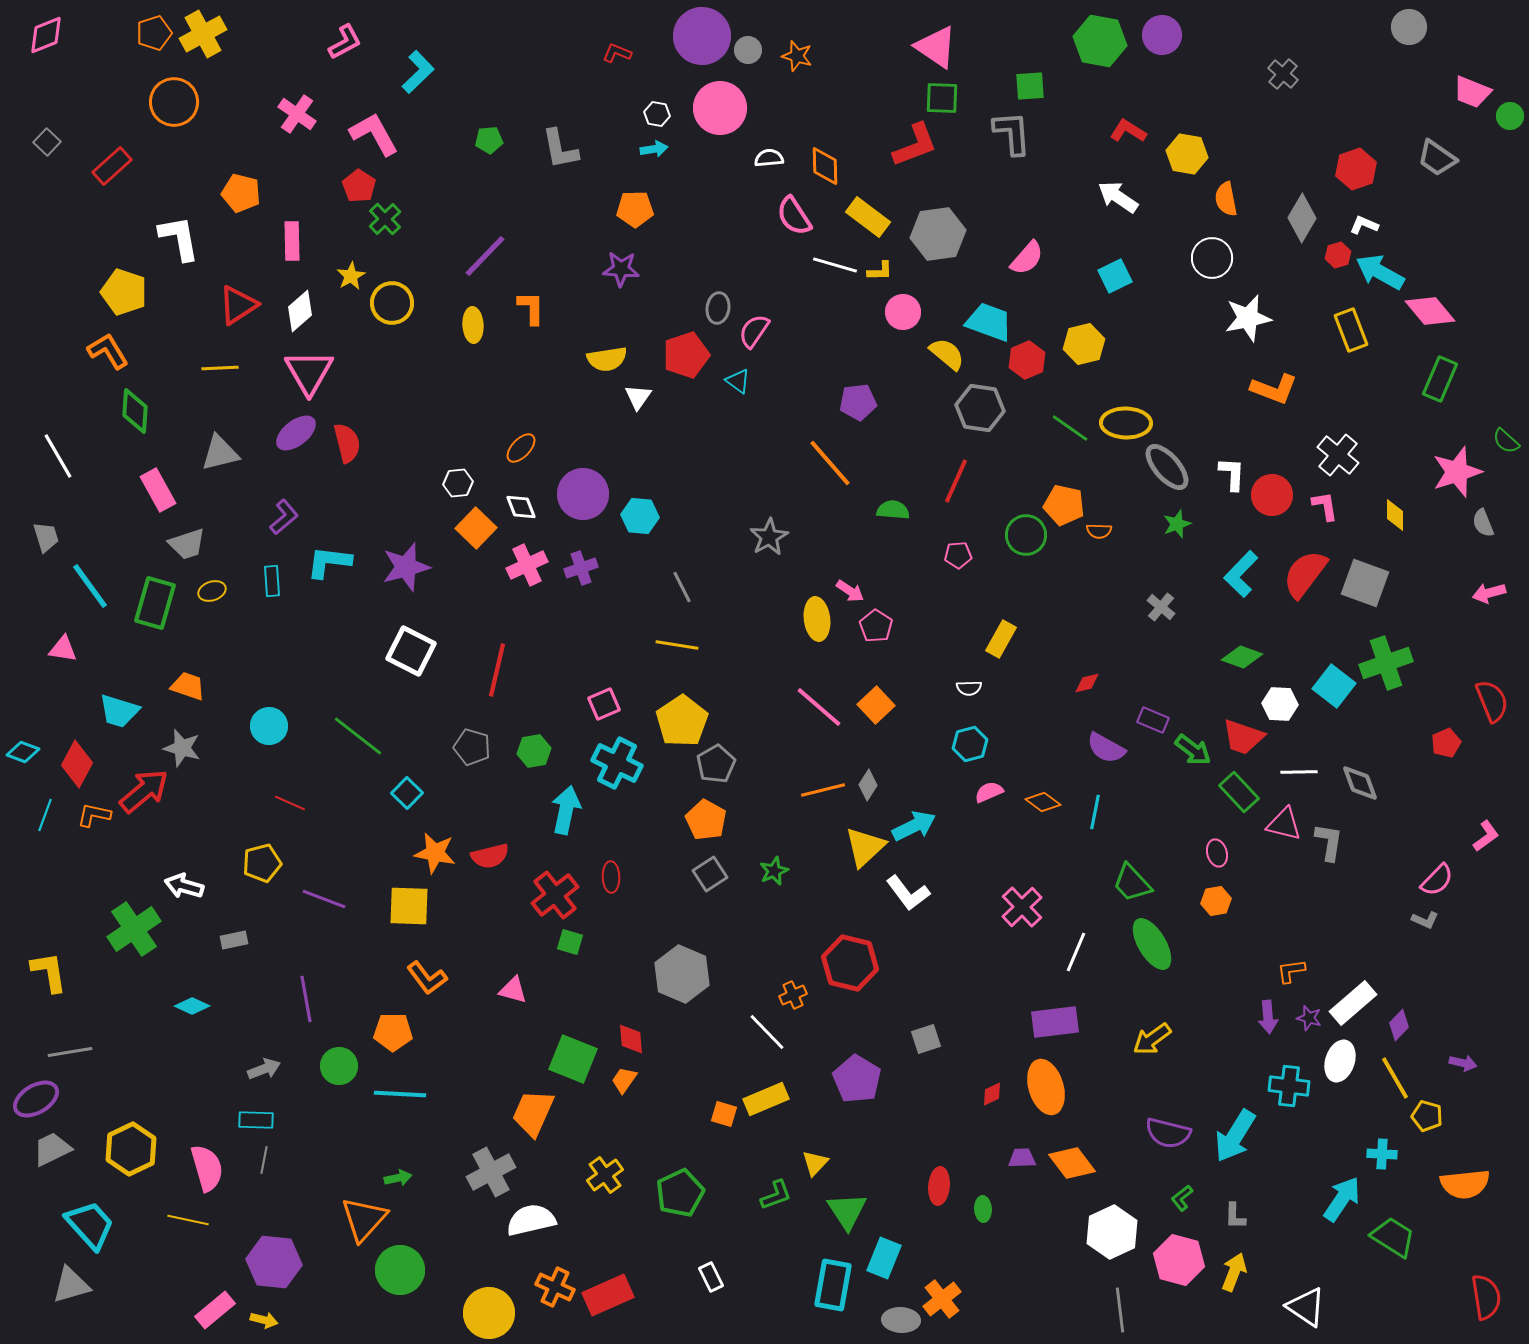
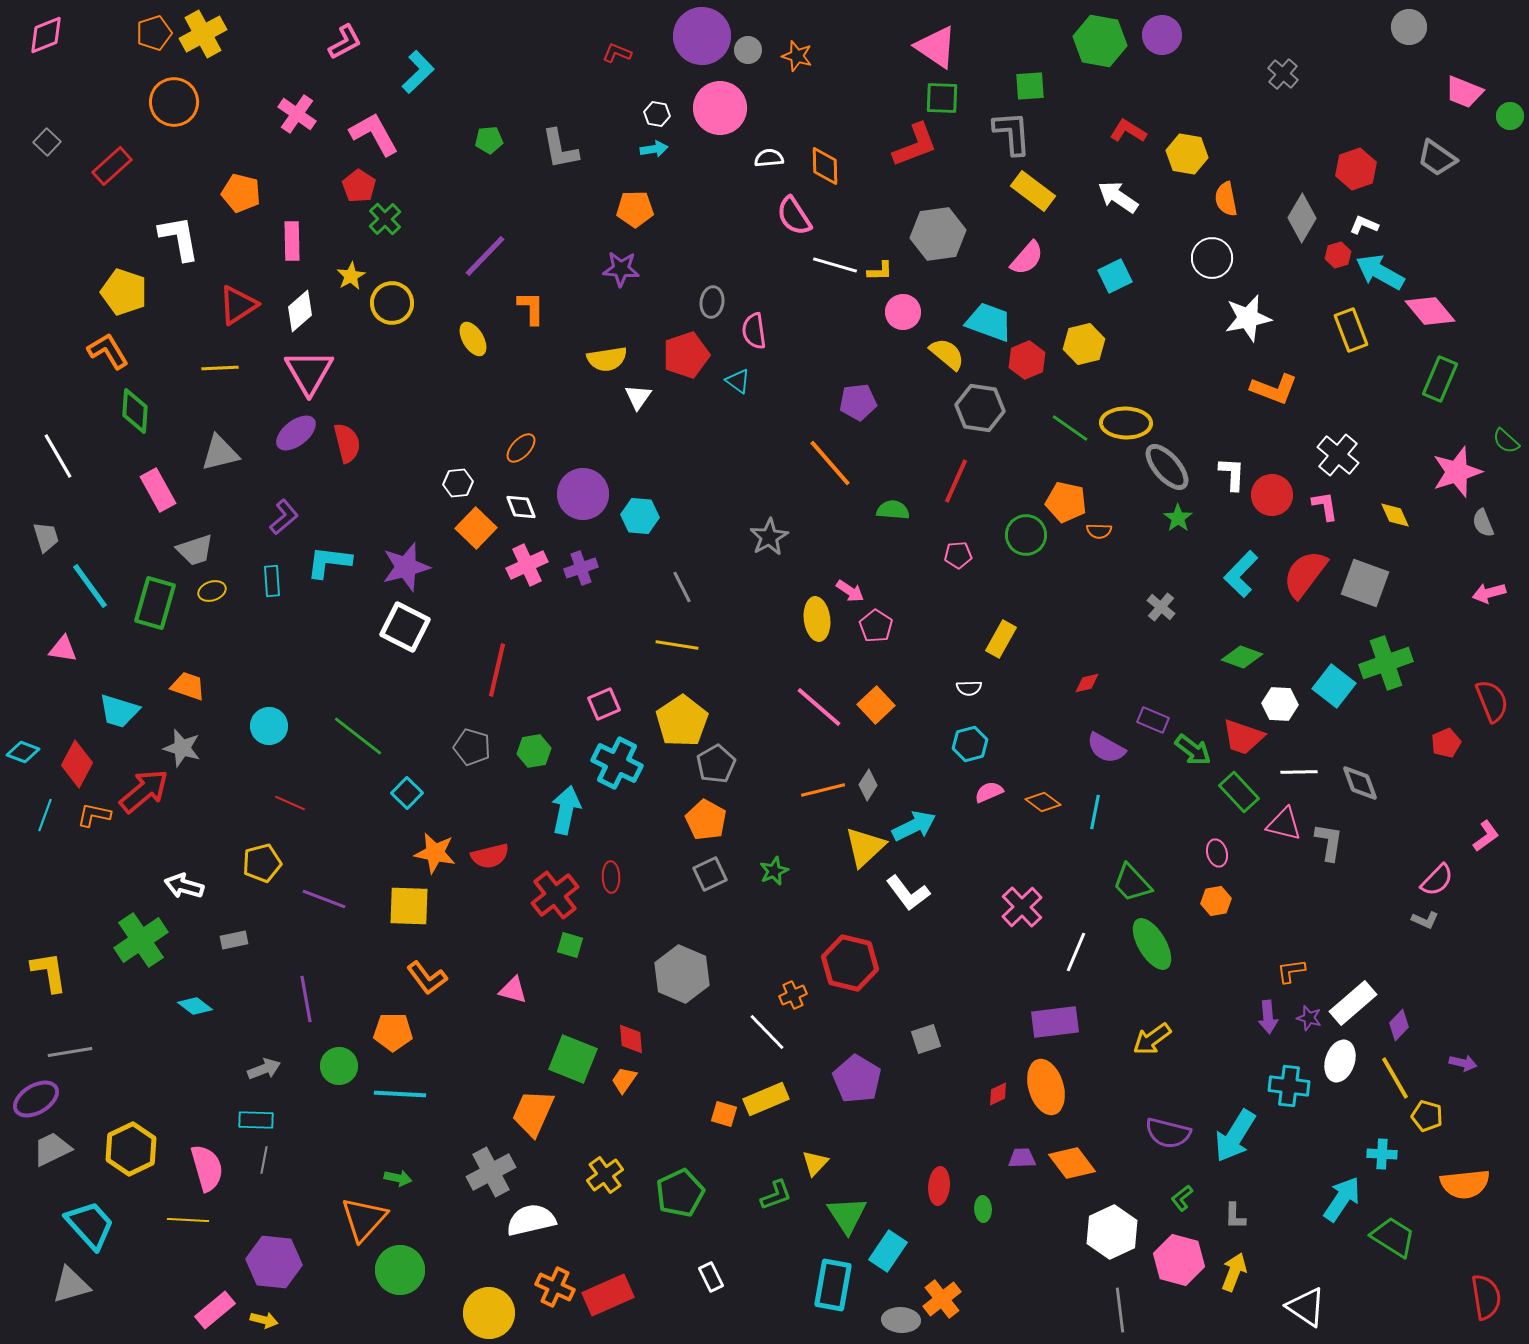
pink trapezoid at (1472, 92): moved 8 px left
yellow rectangle at (868, 217): moved 165 px right, 26 px up
gray ellipse at (718, 308): moved 6 px left, 6 px up
yellow ellipse at (473, 325): moved 14 px down; rotated 28 degrees counterclockwise
pink semicircle at (754, 331): rotated 42 degrees counterclockwise
orange pentagon at (1064, 505): moved 2 px right, 3 px up
yellow diamond at (1395, 515): rotated 24 degrees counterclockwise
green star at (1177, 524): moved 1 px right, 6 px up; rotated 16 degrees counterclockwise
gray trapezoid at (187, 544): moved 8 px right, 6 px down
white square at (411, 651): moved 6 px left, 24 px up
gray square at (710, 874): rotated 8 degrees clockwise
green cross at (134, 929): moved 7 px right, 11 px down
green square at (570, 942): moved 3 px down
cyan diamond at (192, 1006): moved 3 px right; rotated 12 degrees clockwise
red diamond at (992, 1094): moved 6 px right
green arrow at (398, 1178): rotated 24 degrees clockwise
green triangle at (847, 1211): moved 4 px down
yellow line at (188, 1220): rotated 9 degrees counterclockwise
cyan rectangle at (884, 1258): moved 4 px right, 7 px up; rotated 12 degrees clockwise
